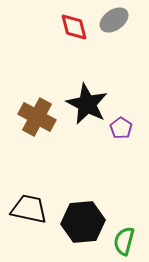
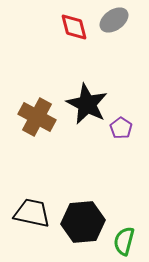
black trapezoid: moved 3 px right, 4 px down
